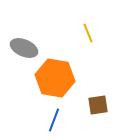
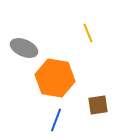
blue line: moved 2 px right
